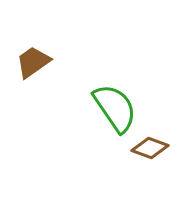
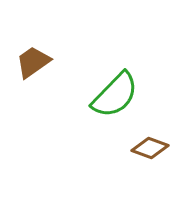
green semicircle: moved 13 px up; rotated 78 degrees clockwise
